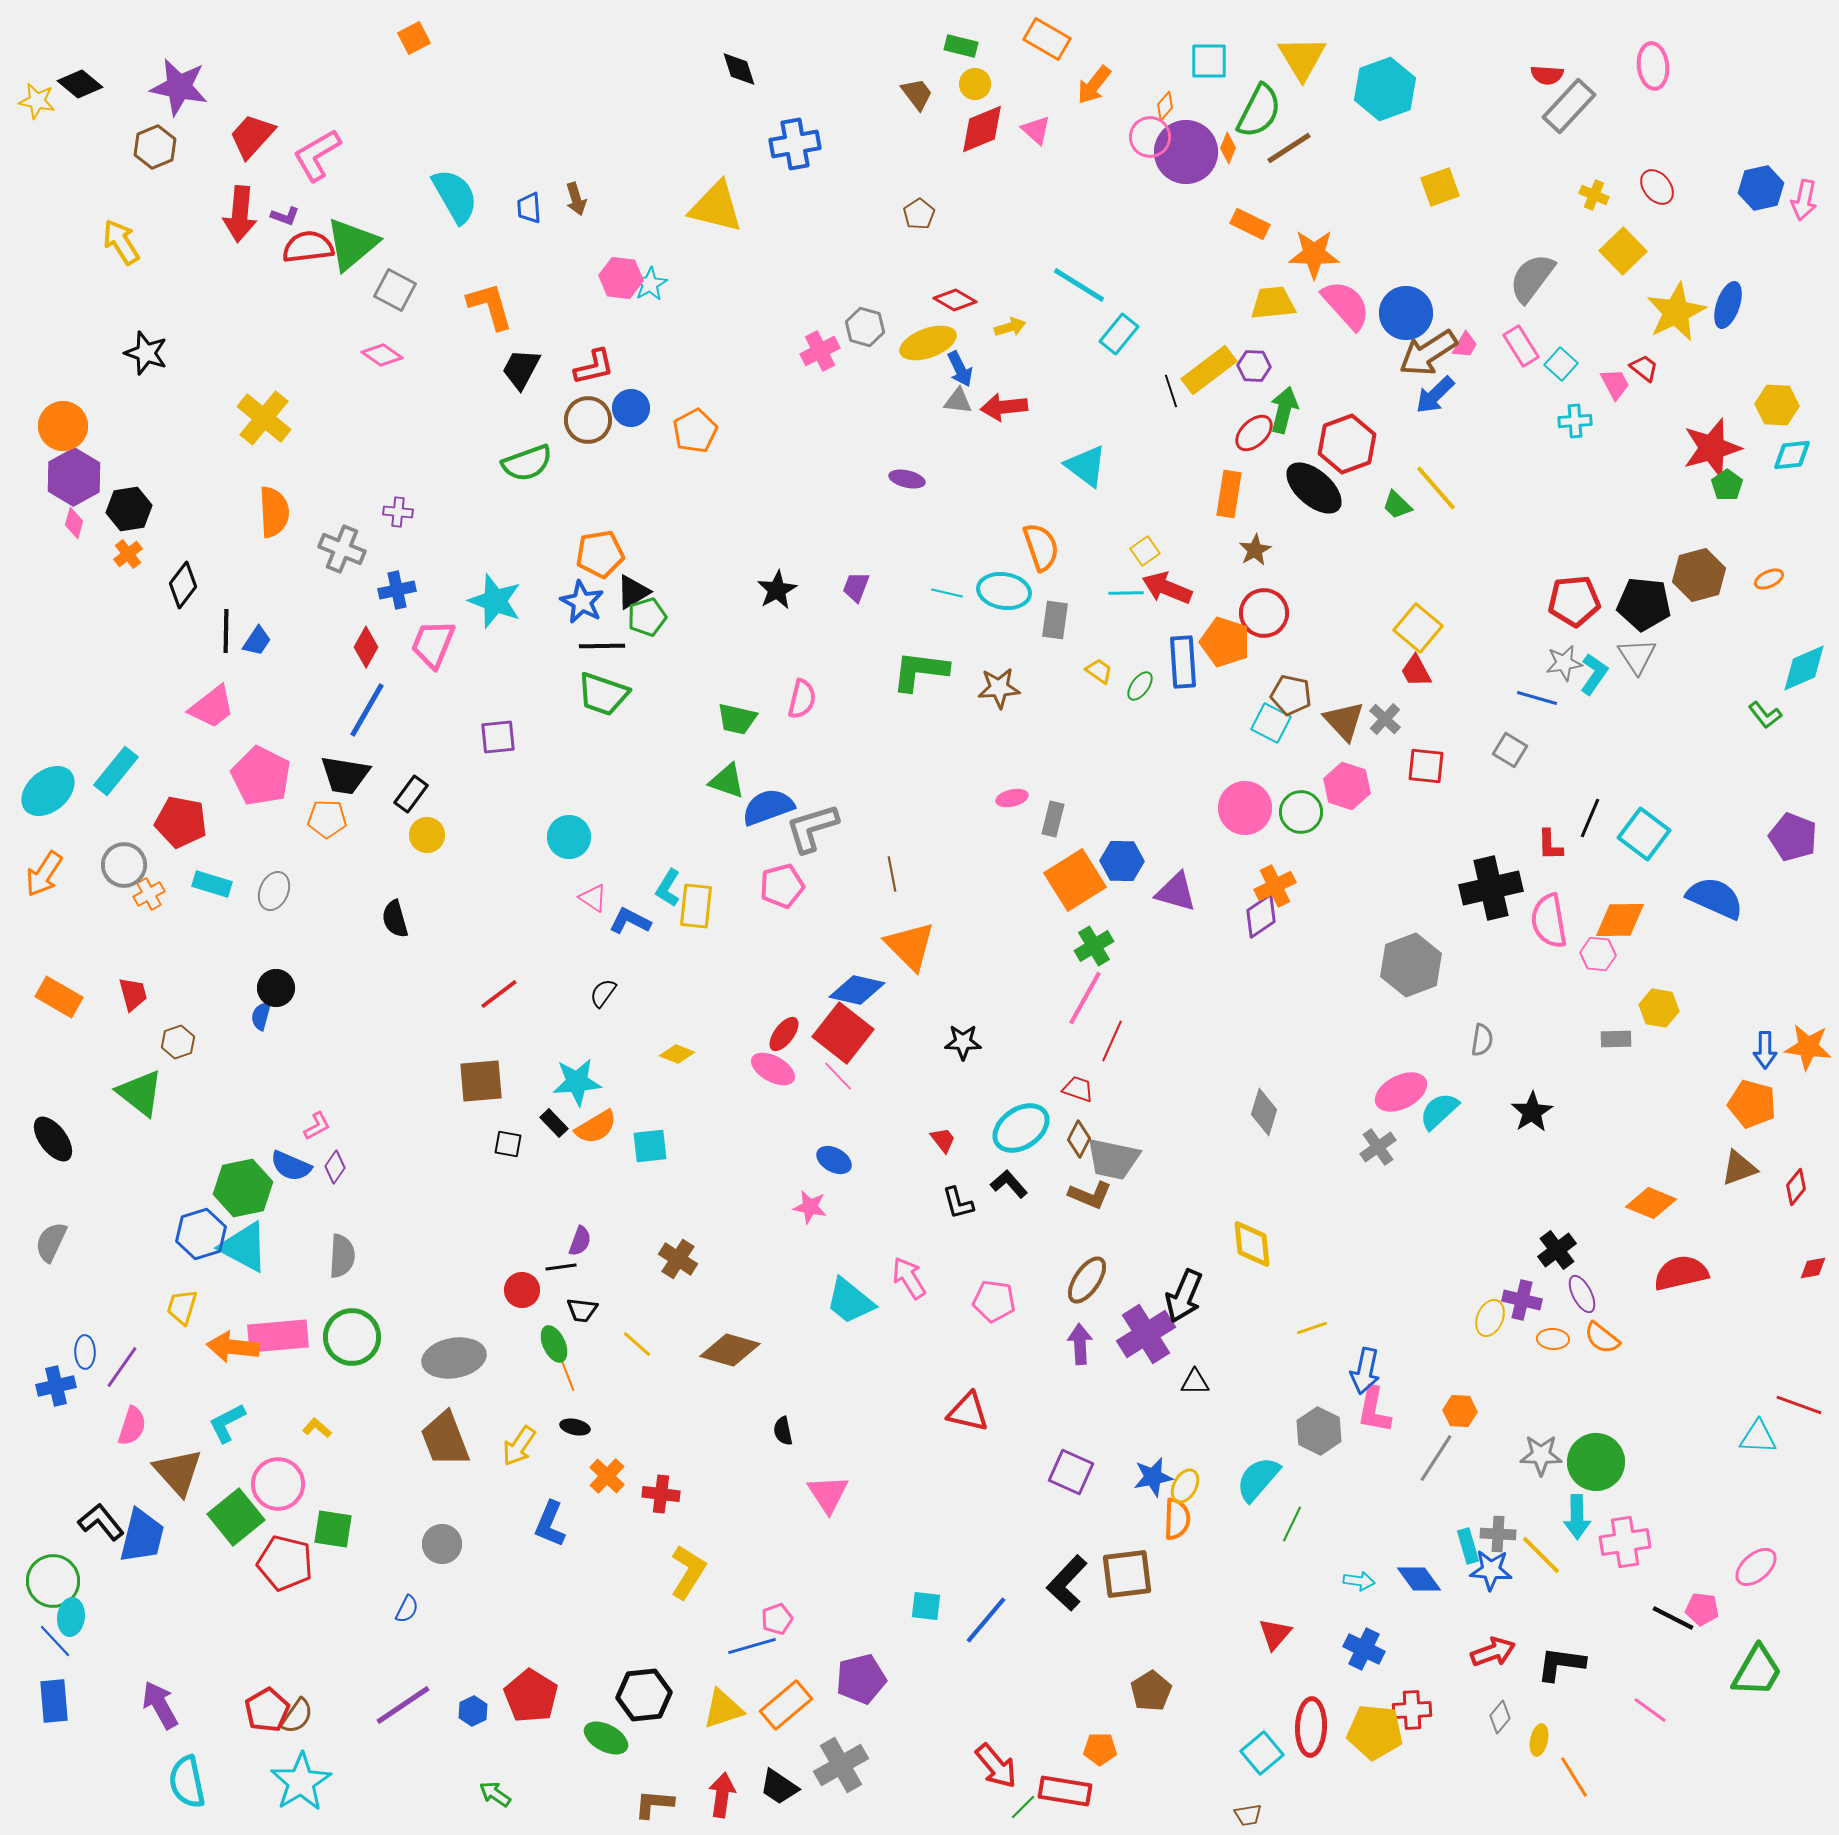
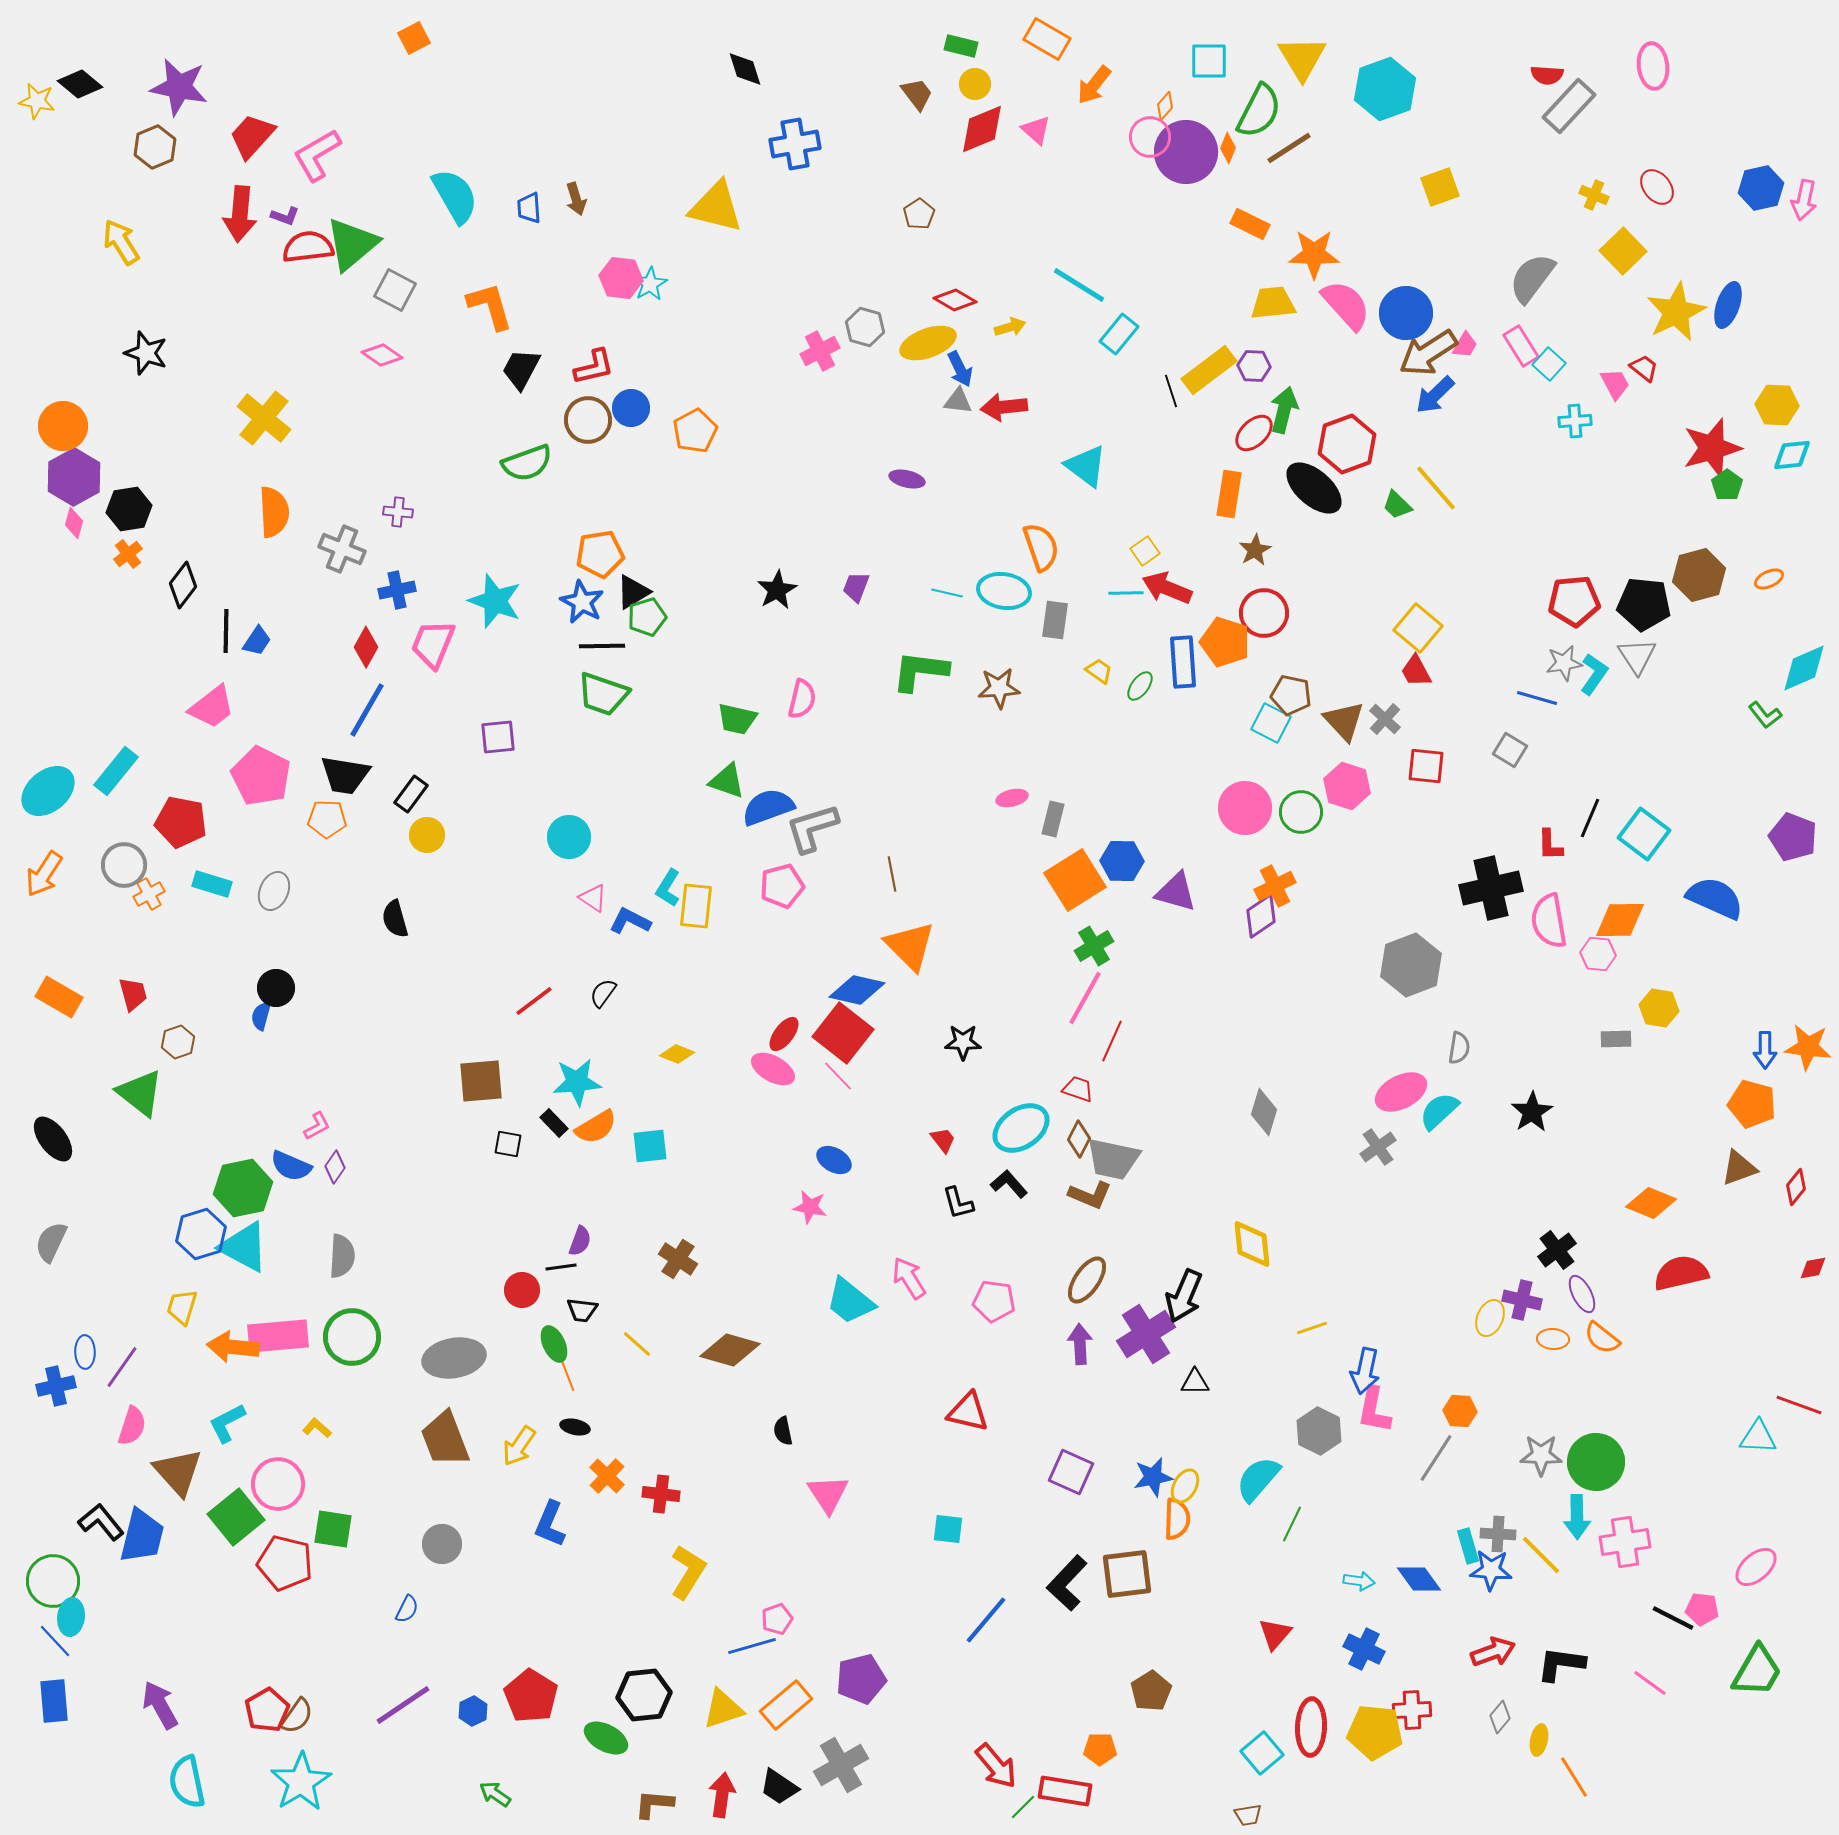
black diamond at (739, 69): moved 6 px right
cyan square at (1561, 364): moved 12 px left
red line at (499, 994): moved 35 px right, 7 px down
gray semicircle at (1482, 1040): moved 23 px left, 8 px down
cyan square at (926, 1606): moved 22 px right, 77 px up
pink line at (1650, 1710): moved 27 px up
